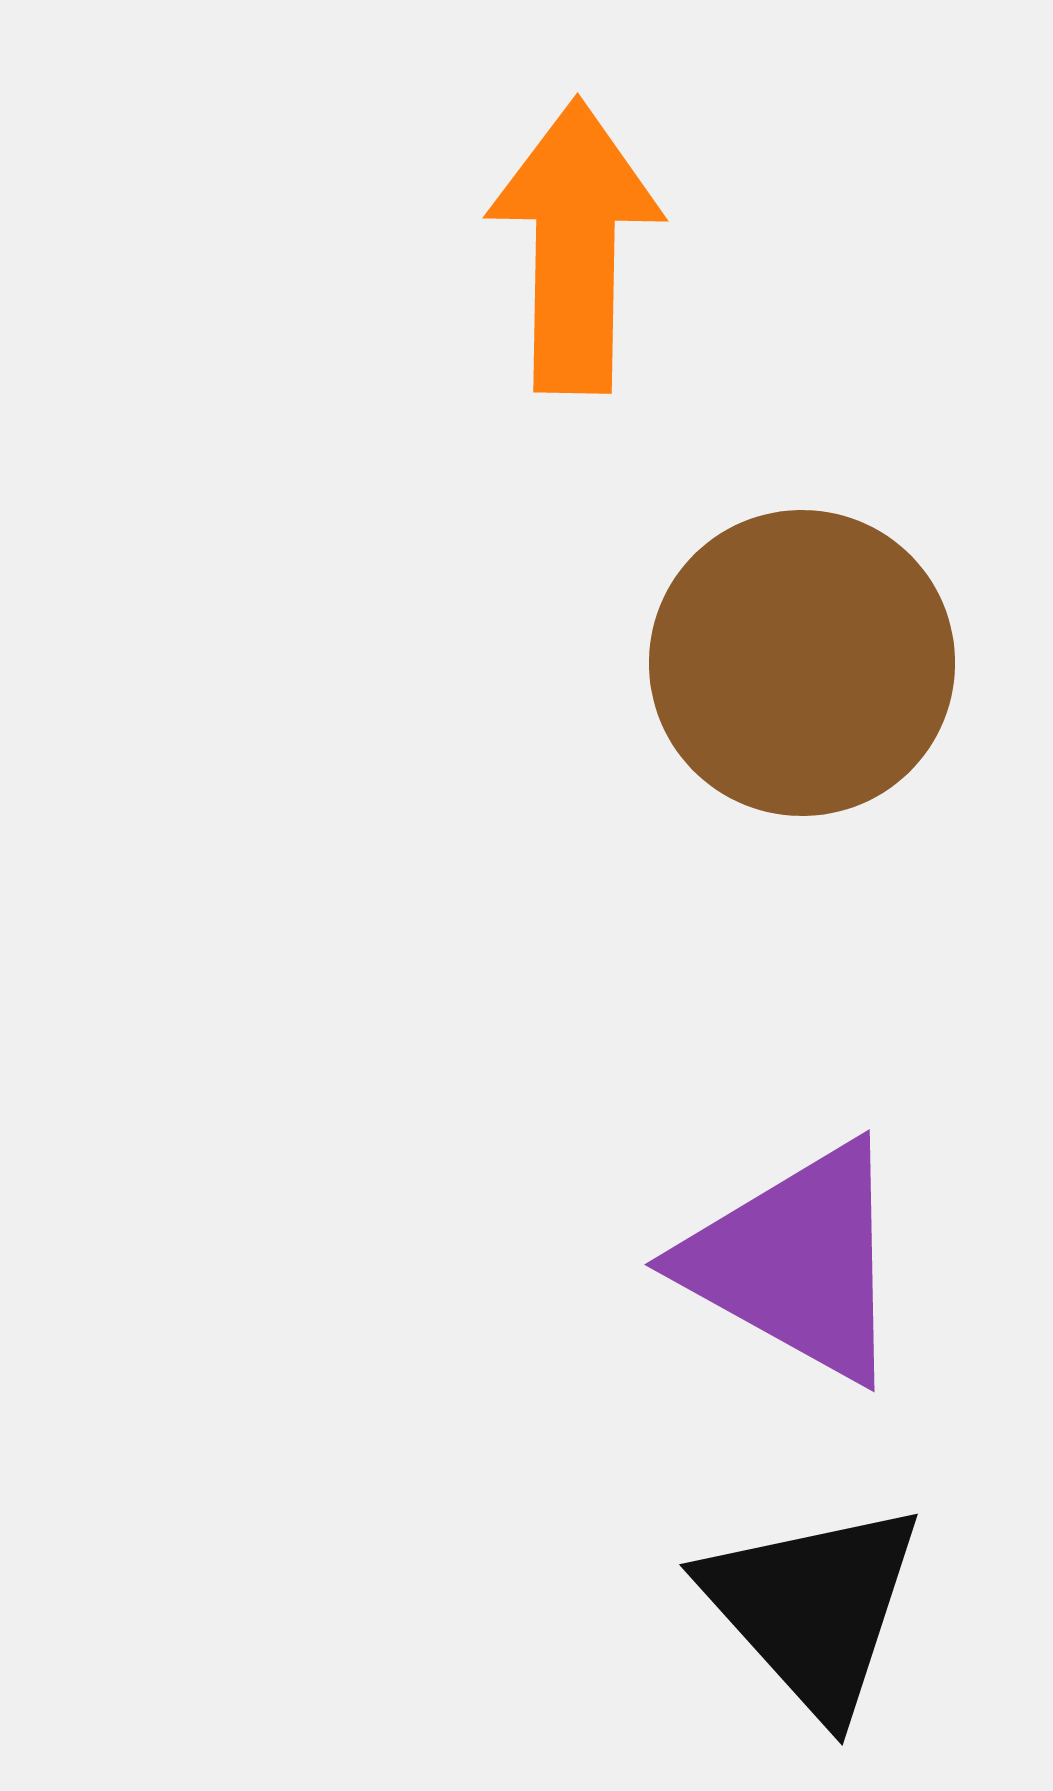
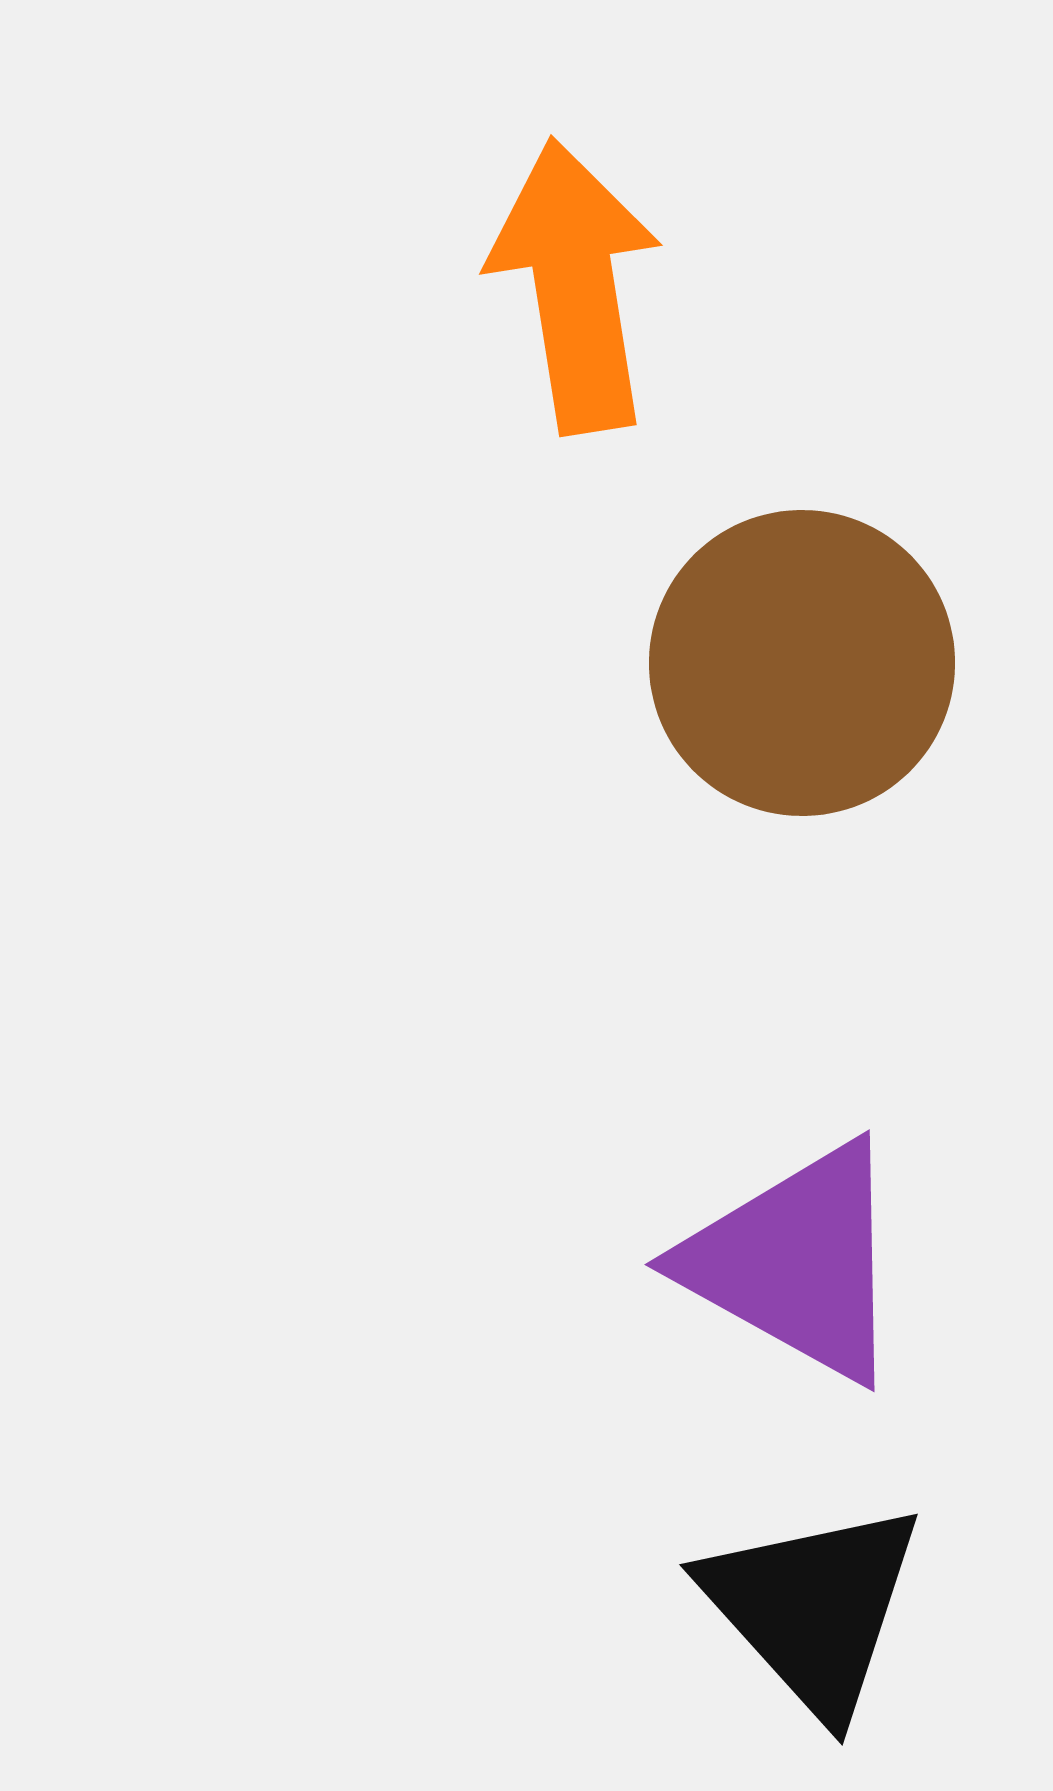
orange arrow: moved 40 px down; rotated 10 degrees counterclockwise
